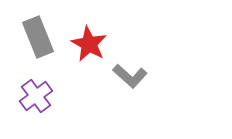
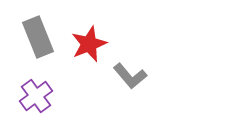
red star: rotated 21 degrees clockwise
gray L-shape: rotated 8 degrees clockwise
